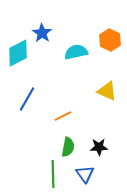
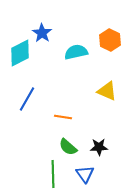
cyan diamond: moved 2 px right
orange line: moved 1 px down; rotated 36 degrees clockwise
green semicircle: rotated 120 degrees clockwise
